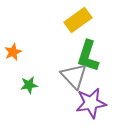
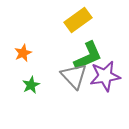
orange star: moved 10 px right, 1 px down
green L-shape: rotated 132 degrees counterclockwise
green star: moved 2 px right; rotated 18 degrees counterclockwise
purple star: moved 14 px right, 27 px up
